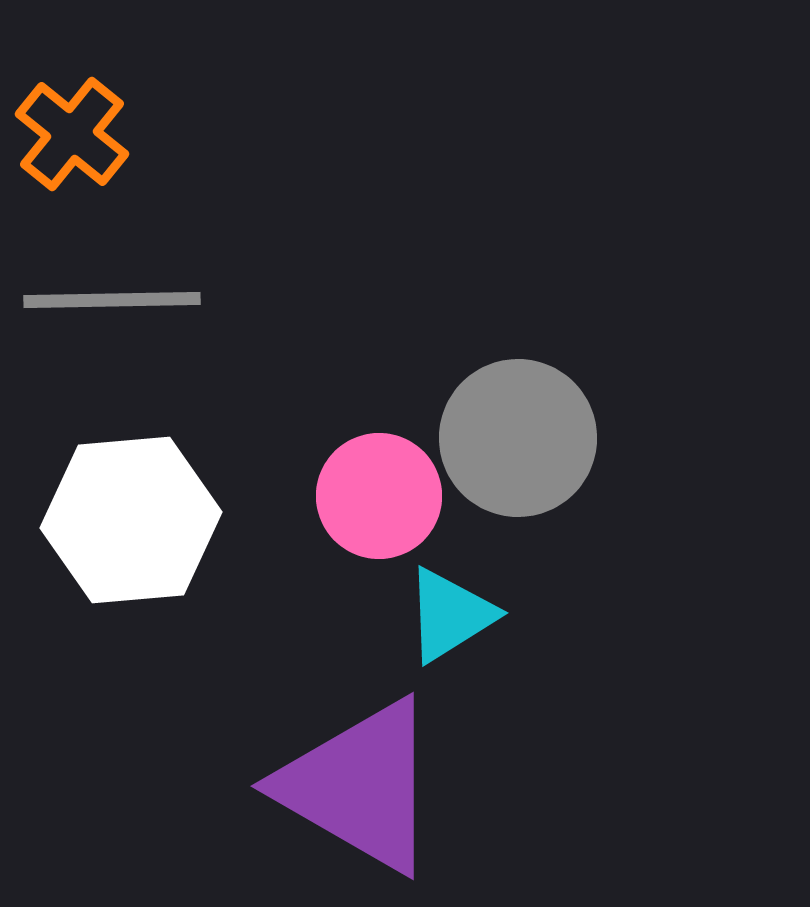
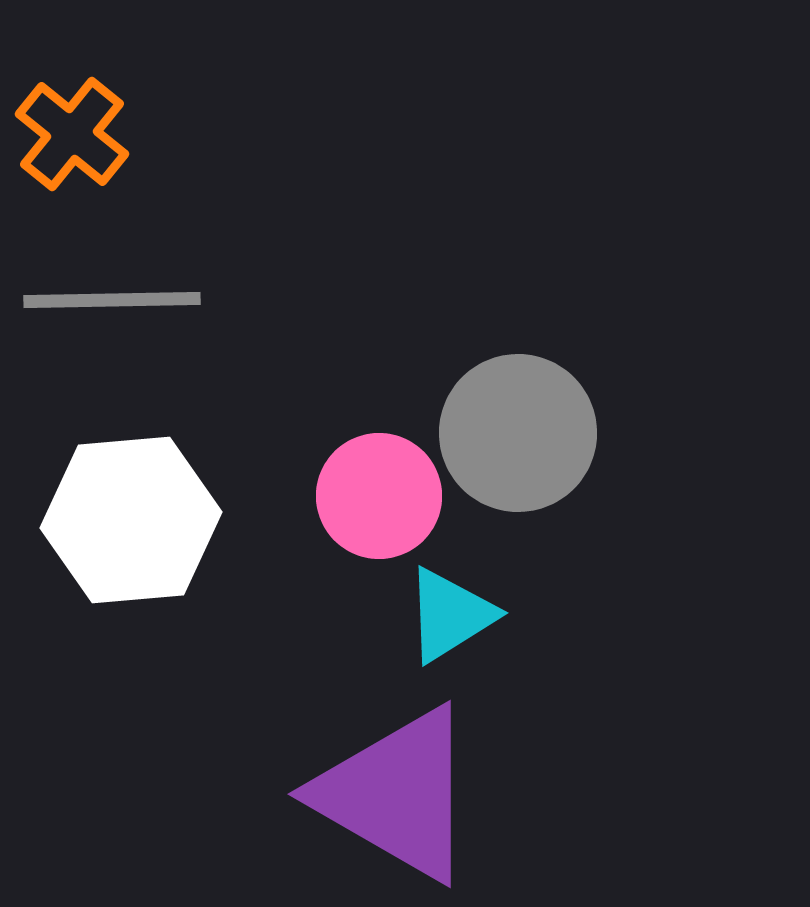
gray circle: moved 5 px up
purple triangle: moved 37 px right, 8 px down
